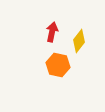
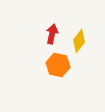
red arrow: moved 2 px down
